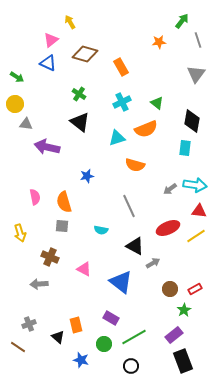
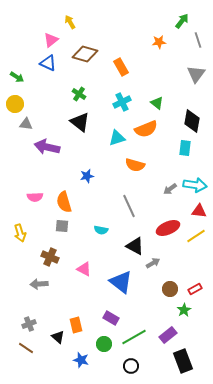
pink semicircle at (35, 197): rotated 98 degrees clockwise
purple rectangle at (174, 335): moved 6 px left
brown line at (18, 347): moved 8 px right, 1 px down
